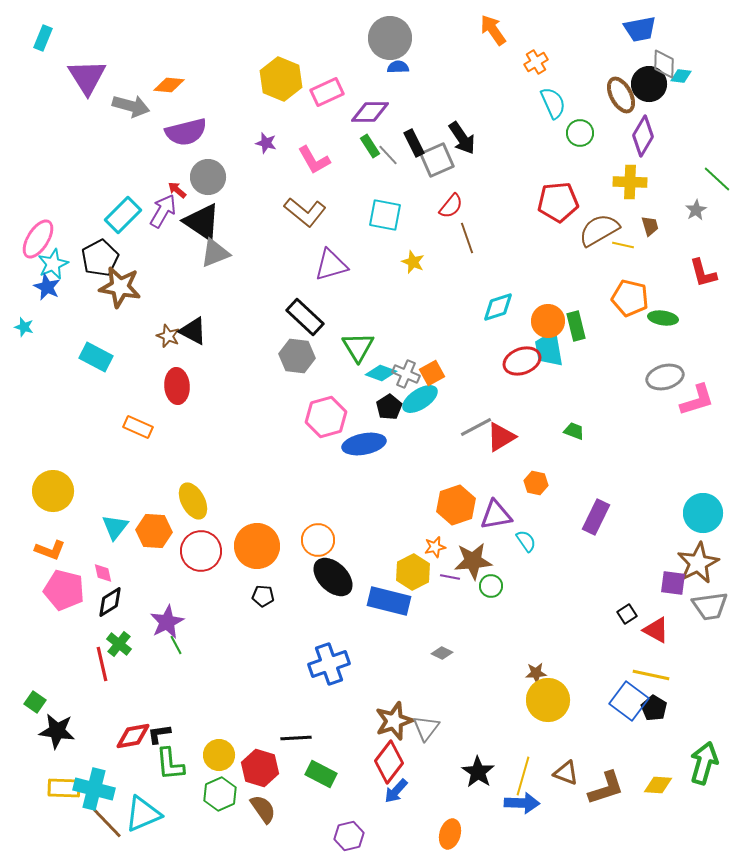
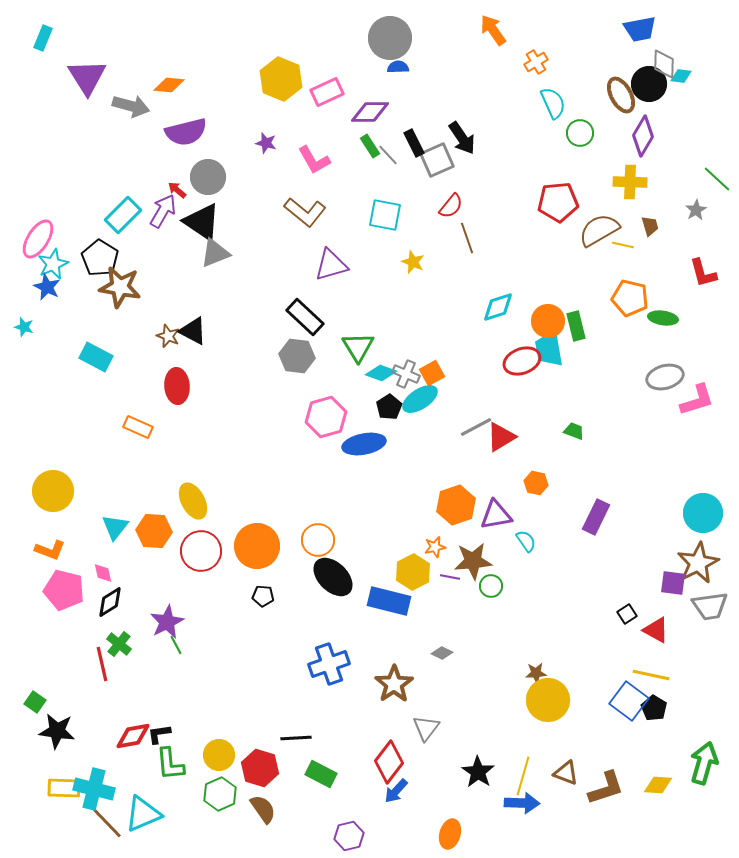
black pentagon at (100, 258): rotated 12 degrees counterclockwise
brown star at (394, 721): moved 37 px up; rotated 15 degrees counterclockwise
